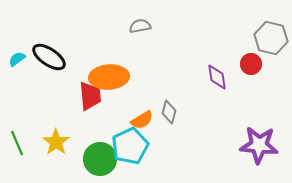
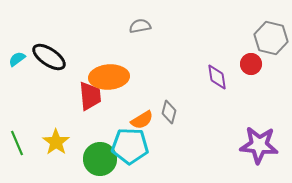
cyan pentagon: rotated 27 degrees clockwise
